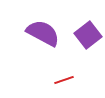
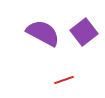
purple square: moved 4 px left, 3 px up
